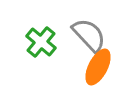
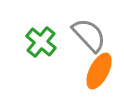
orange ellipse: moved 1 px right, 4 px down
